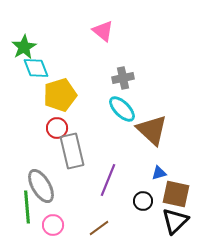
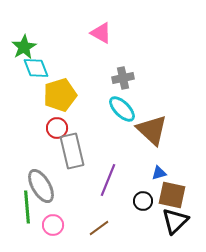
pink triangle: moved 2 px left, 2 px down; rotated 10 degrees counterclockwise
brown square: moved 4 px left, 1 px down
